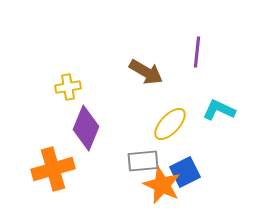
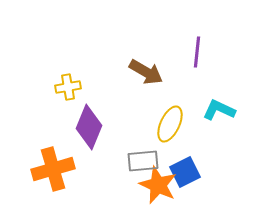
yellow ellipse: rotated 18 degrees counterclockwise
purple diamond: moved 3 px right, 1 px up
orange star: moved 4 px left
